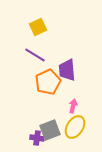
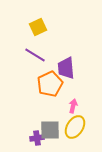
purple trapezoid: moved 1 px left, 2 px up
orange pentagon: moved 2 px right, 2 px down
gray square: rotated 20 degrees clockwise
purple cross: rotated 16 degrees counterclockwise
